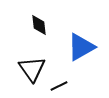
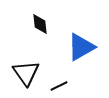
black diamond: moved 1 px right, 1 px up
black triangle: moved 6 px left, 4 px down
